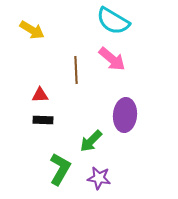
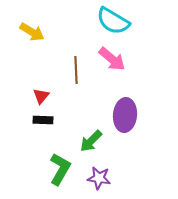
yellow arrow: moved 2 px down
red triangle: moved 1 px right, 1 px down; rotated 48 degrees counterclockwise
